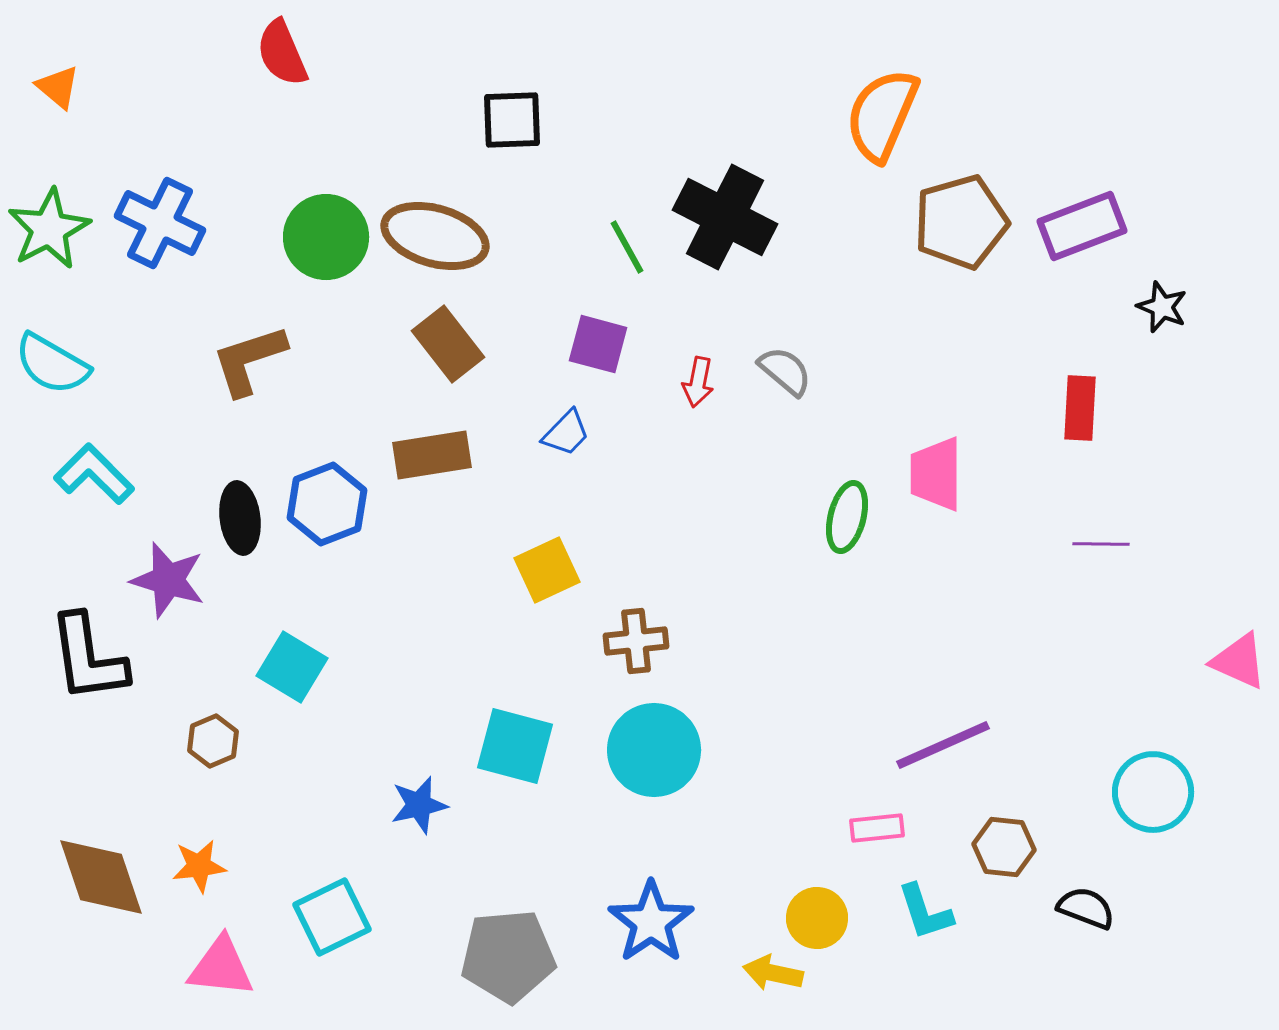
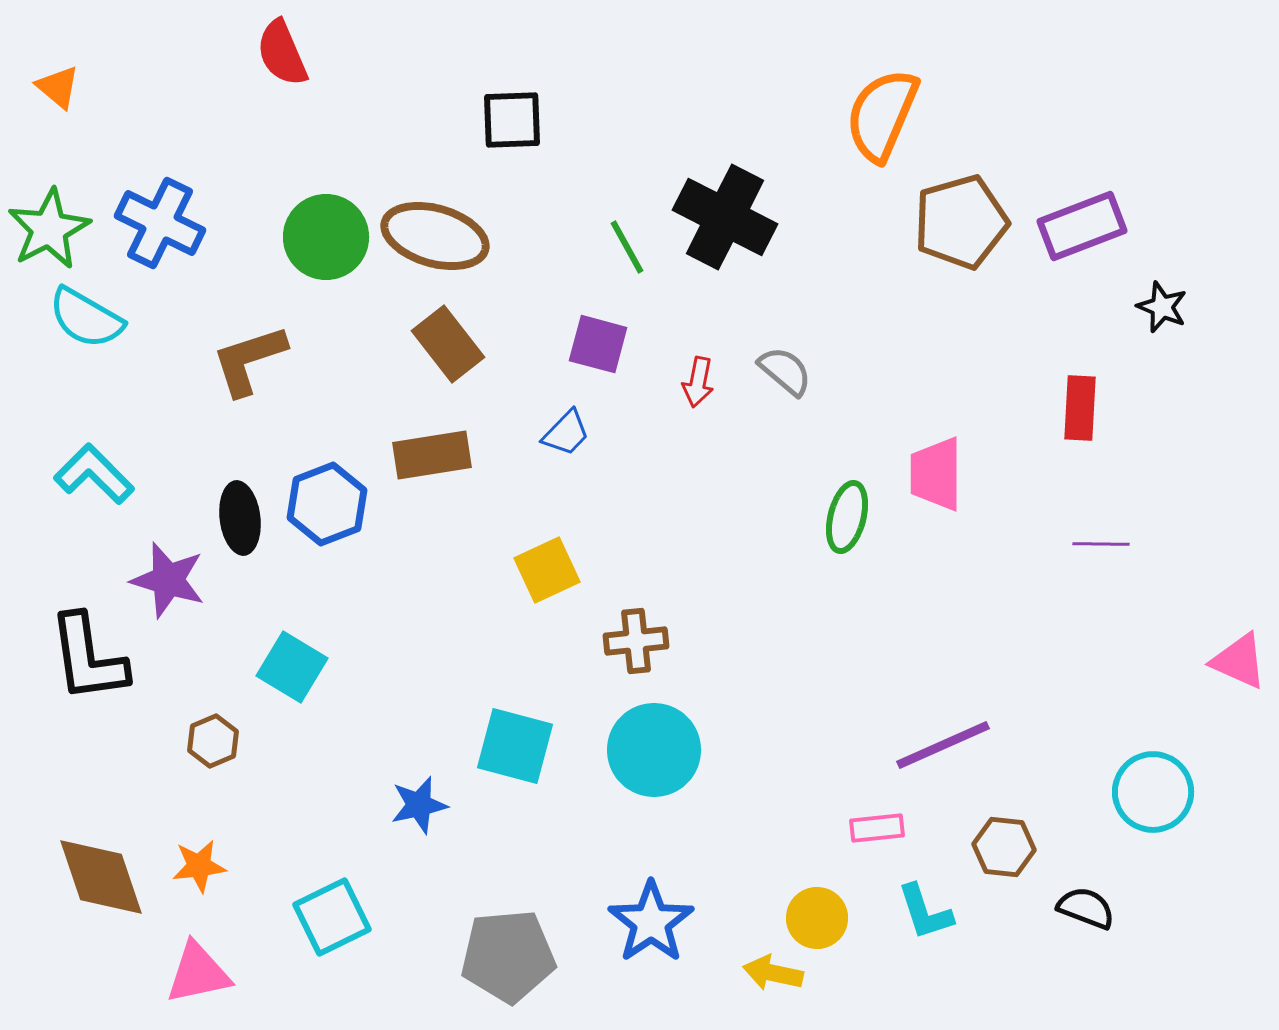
cyan semicircle at (52, 364): moved 34 px right, 46 px up
pink triangle at (221, 967): moved 23 px left, 6 px down; rotated 18 degrees counterclockwise
